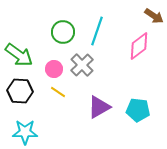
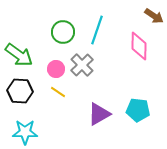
cyan line: moved 1 px up
pink diamond: rotated 52 degrees counterclockwise
pink circle: moved 2 px right
purple triangle: moved 7 px down
